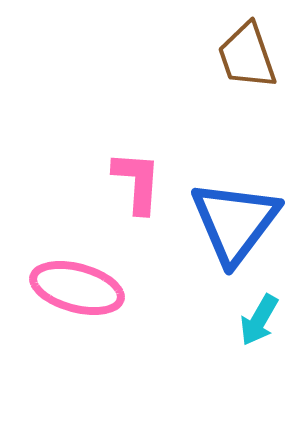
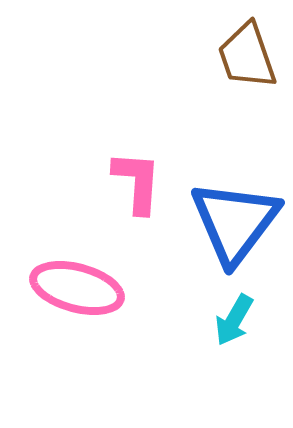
cyan arrow: moved 25 px left
